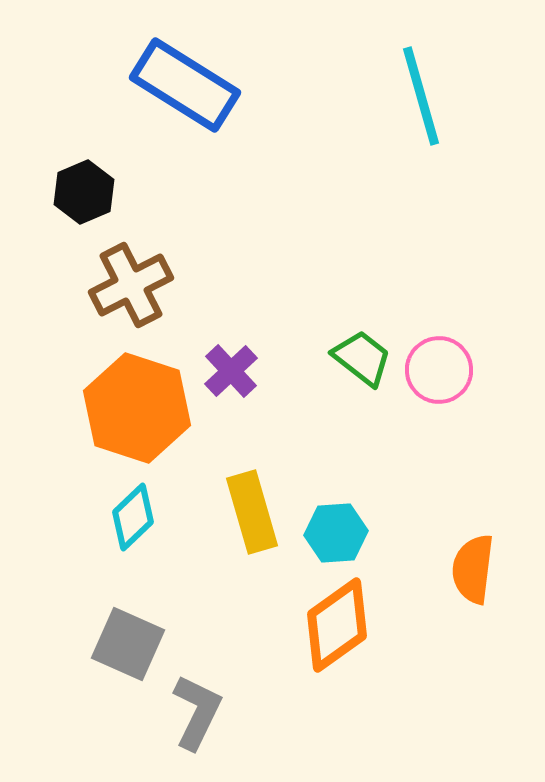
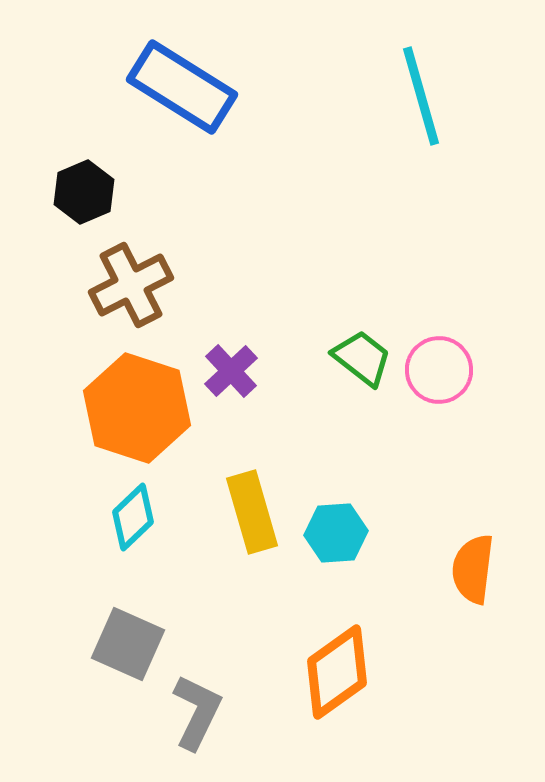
blue rectangle: moved 3 px left, 2 px down
orange diamond: moved 47 px down
